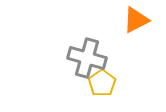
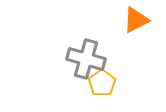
gray cross: moved 1 px left, 1 px down
